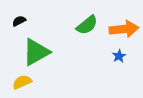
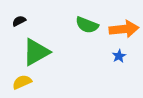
green semicircle: rotated 60 degrees clockwise
